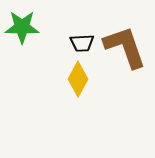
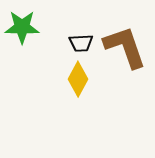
black trapezoid: moved 1 px left
